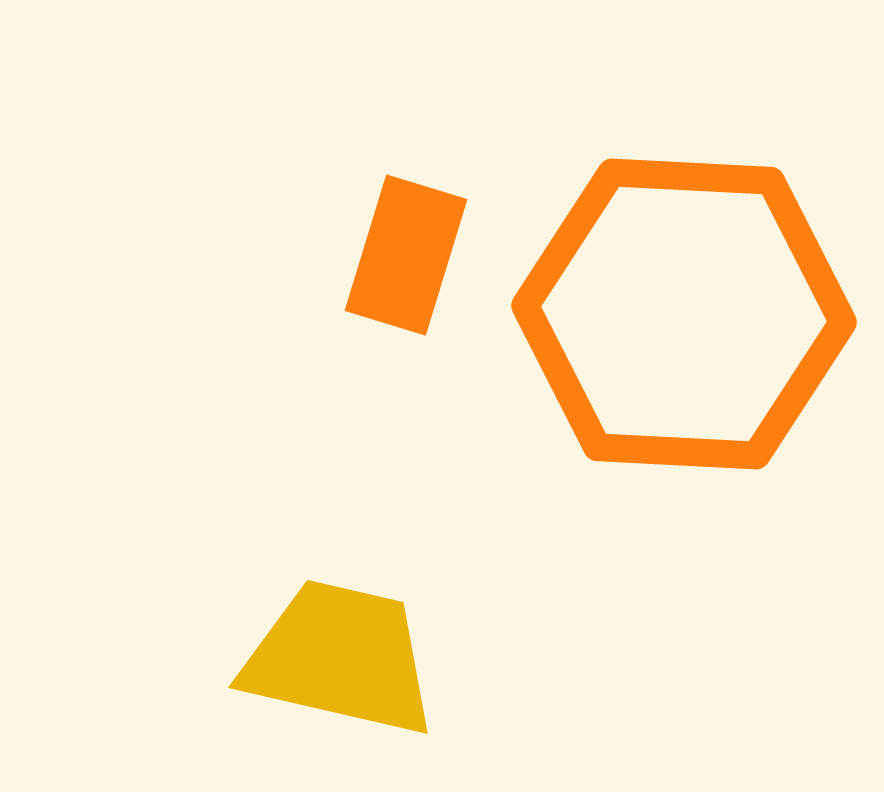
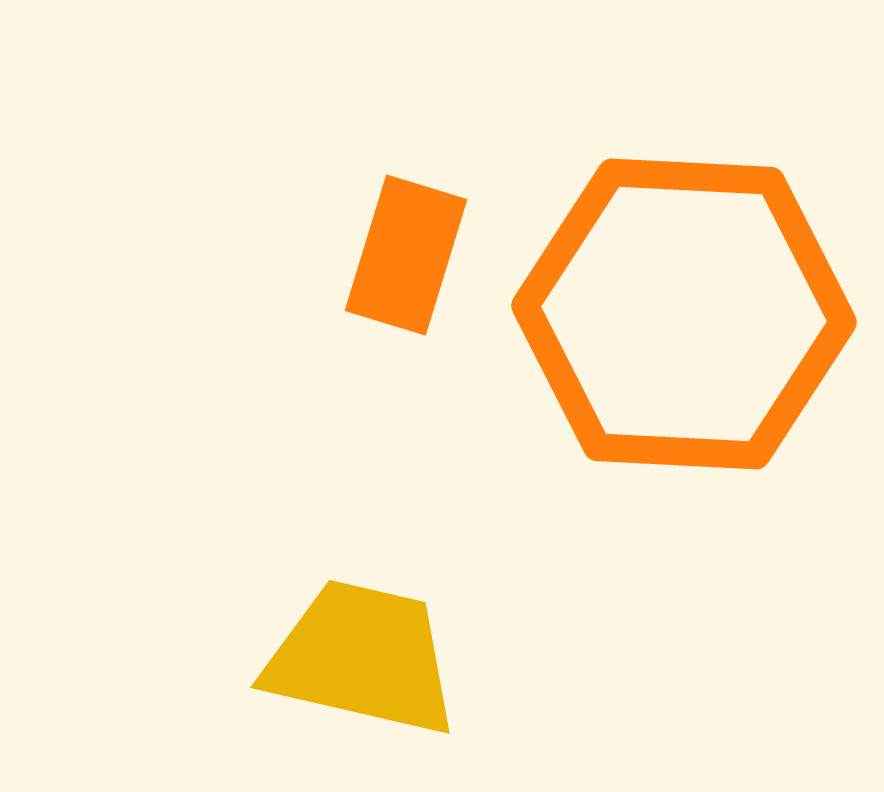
yellow trapezoid: moved 22 px right
